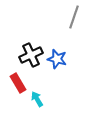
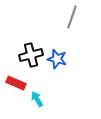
gray line: moved 2 px left
black cross: rotated 10 degrees clockwise
red rectangle: moved 2 px left; rotated 36 degrees counterclockwise
